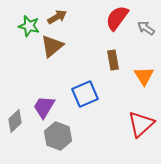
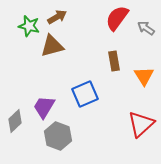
brown triangle: rotated 25 degrees clockwise
brown rectangle: moved 1 px right, 1 px down
